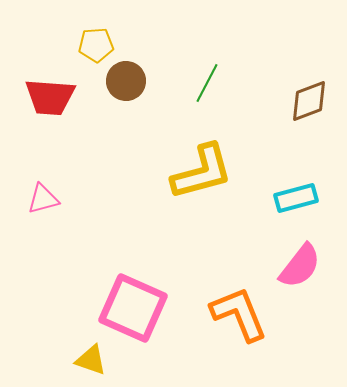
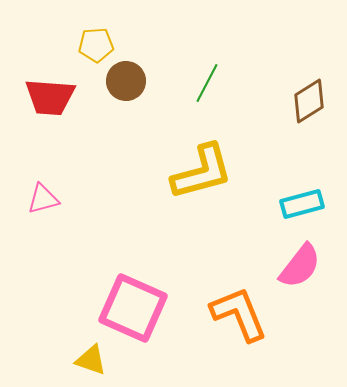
brown diamond: rotated 12 degrees counterclockwise
cyan rectangle: moved 6 px right, 6 px down
